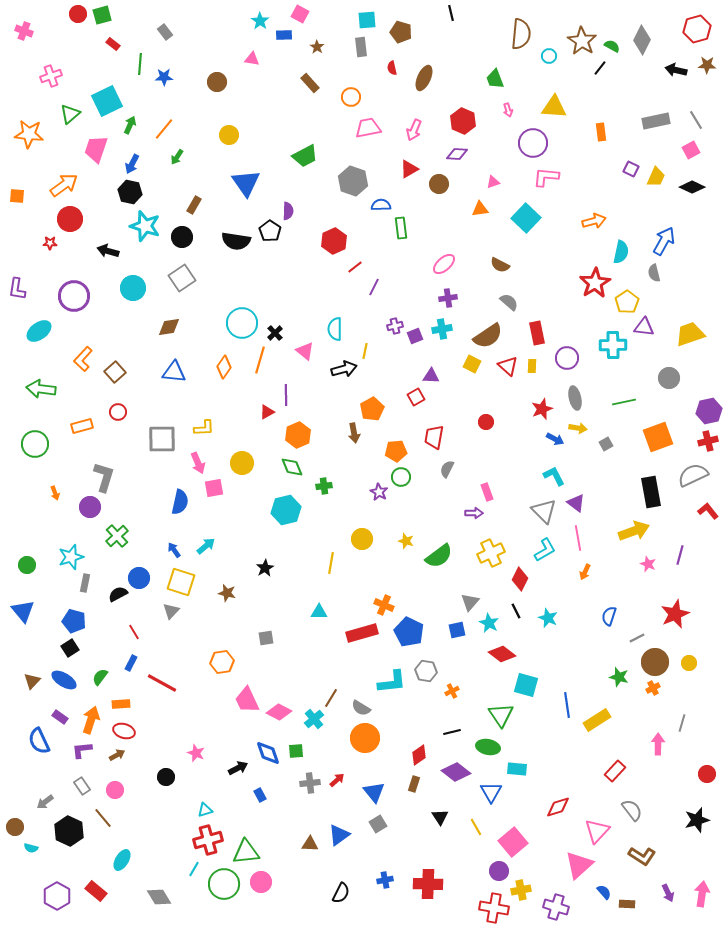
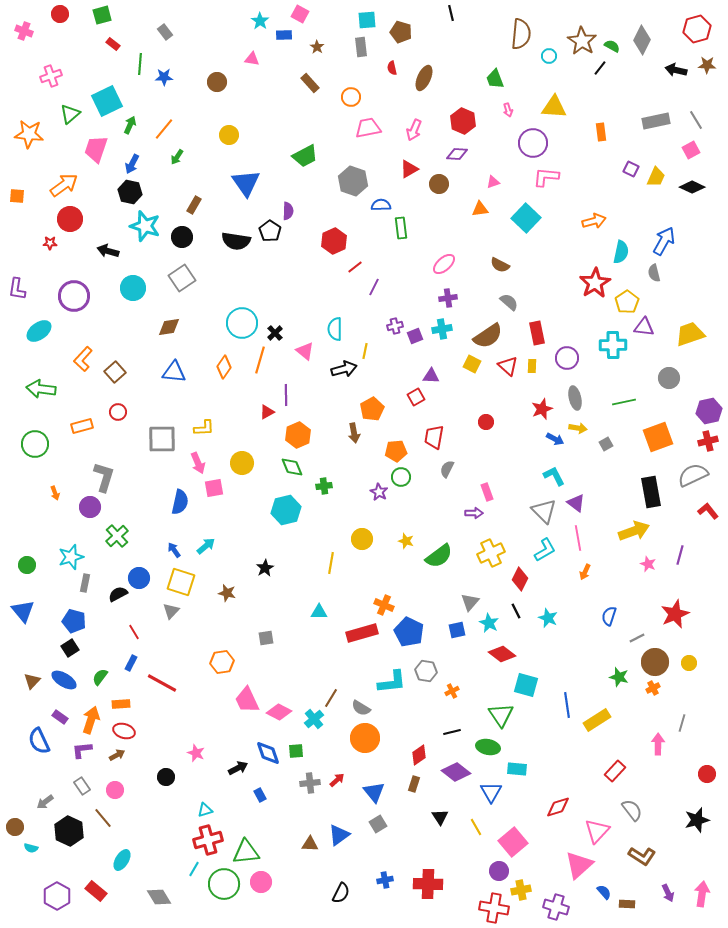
red circle at (78, 14): moved 18 px left
